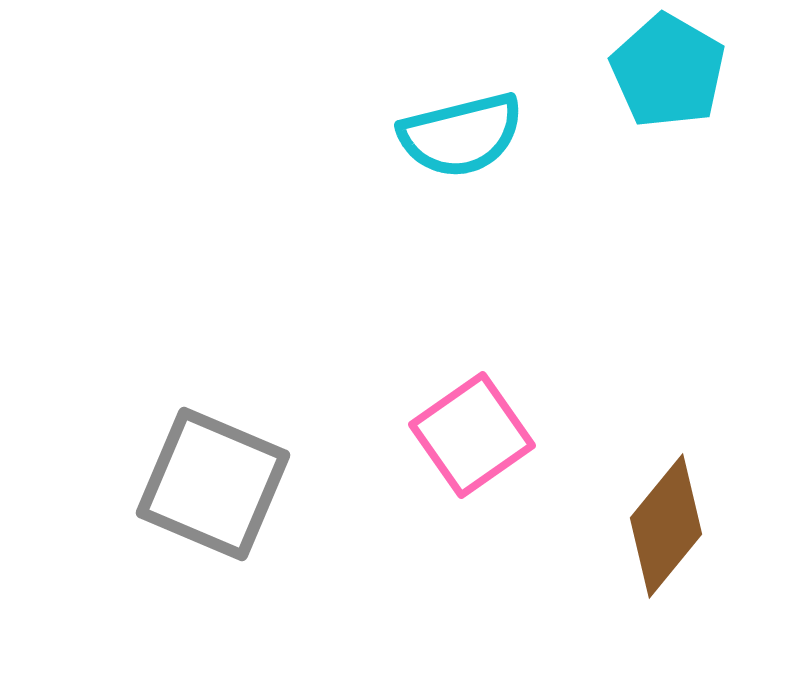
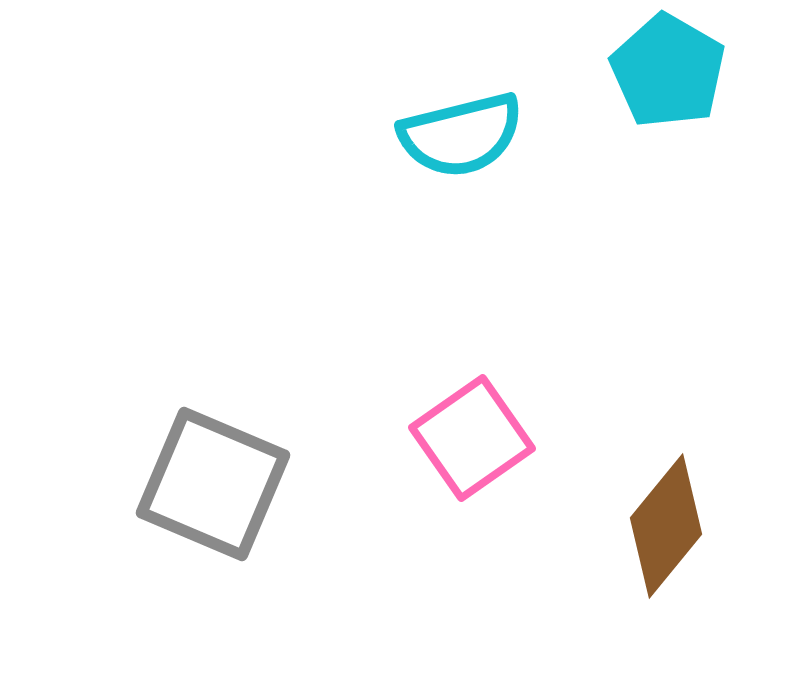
pink square: moved 3 px down
